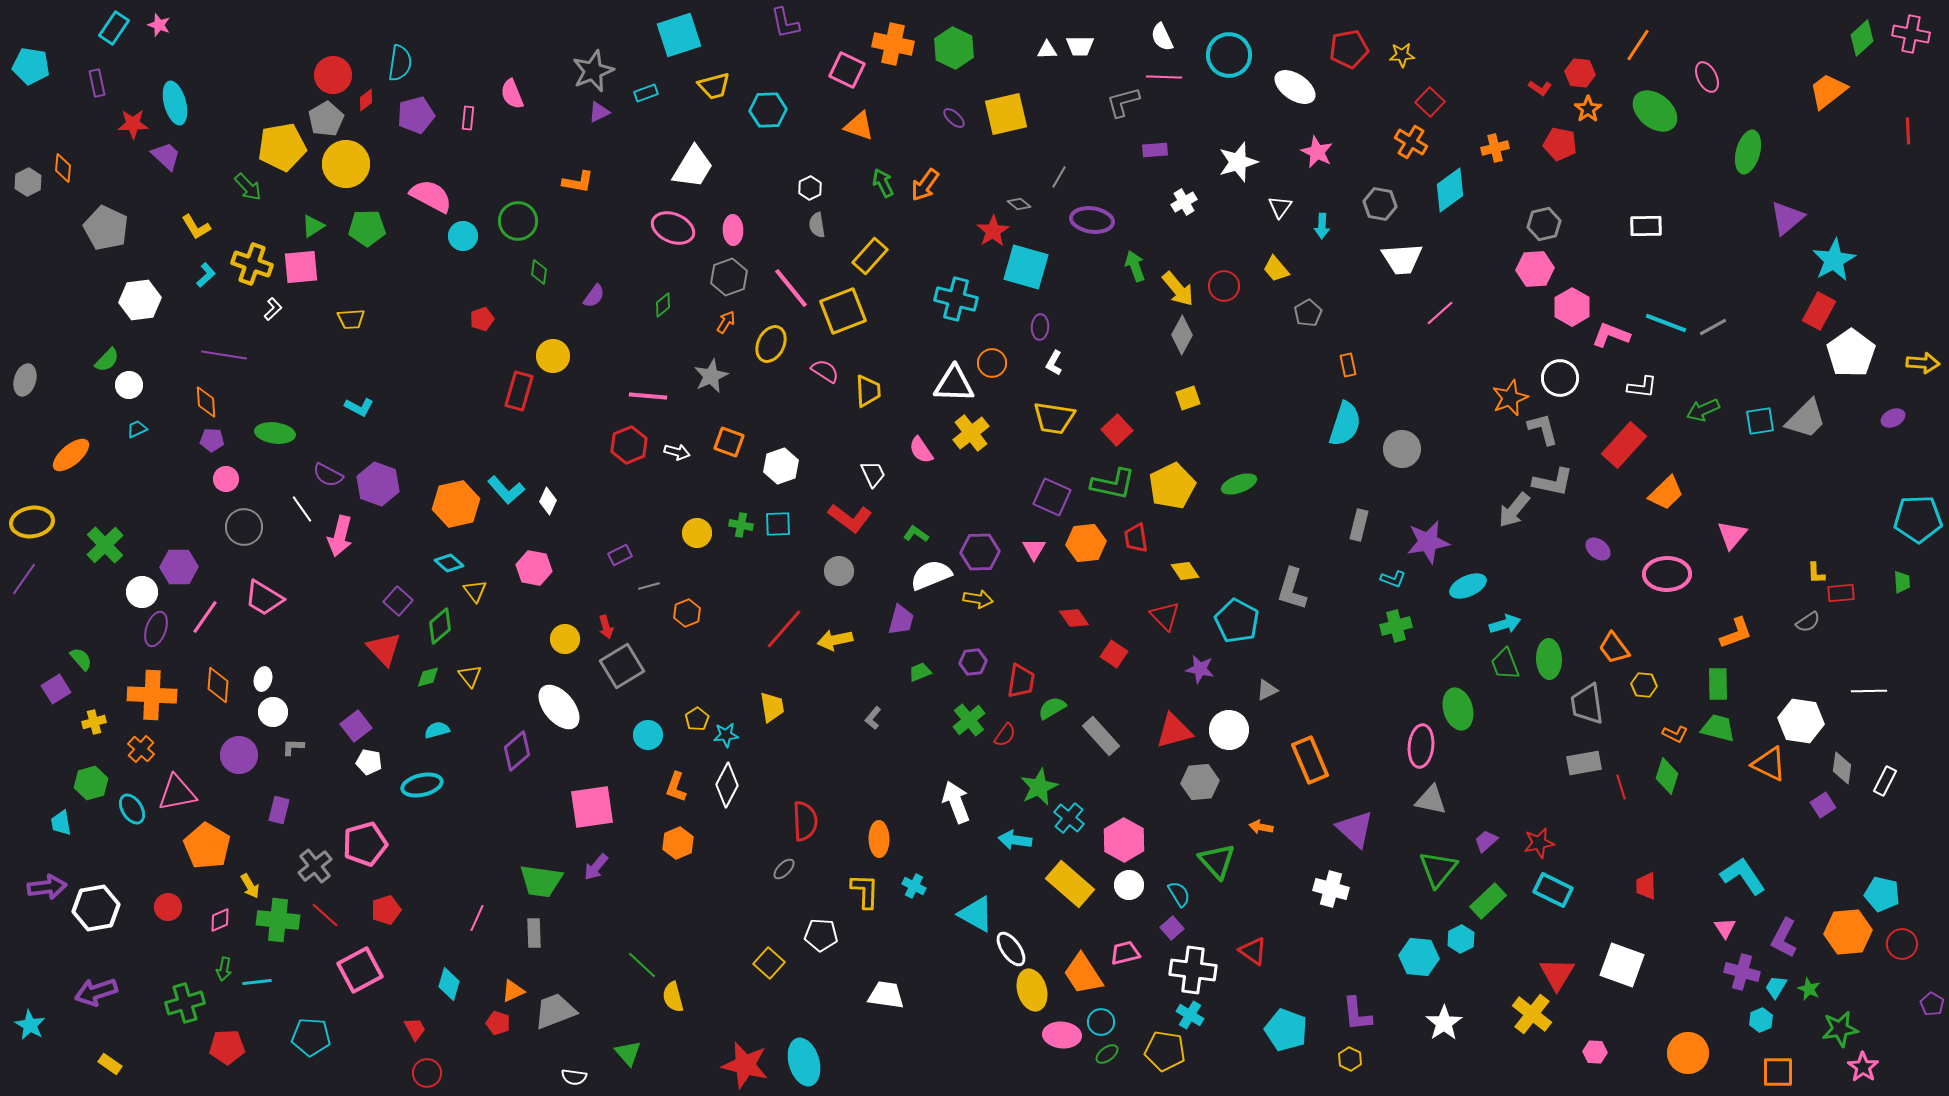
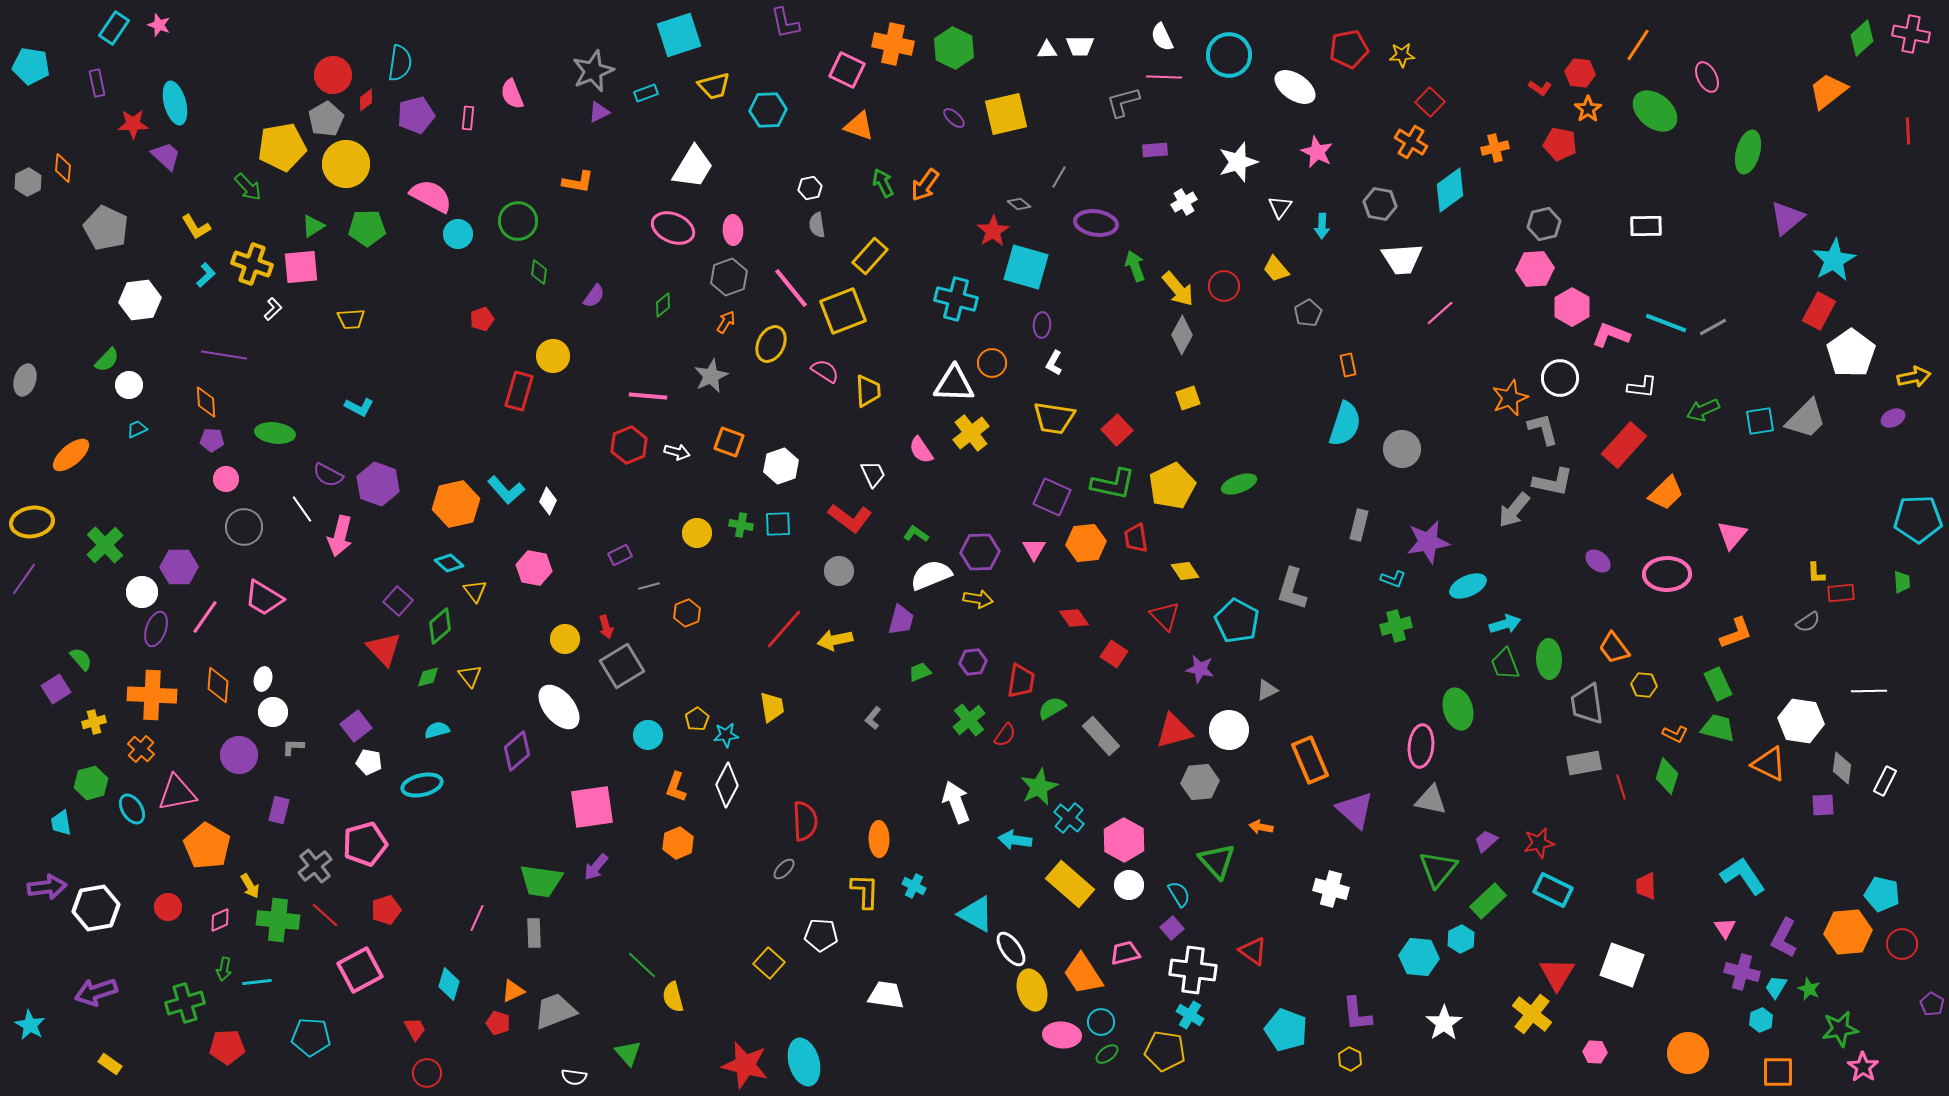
white hexagon at (810, 188): rotated 15 degrees clockwise
purple ellipse at (1092, 220): moved 4 px right, 3 px down
cyan circle at (463, 236): moved 5 px left, 2 px up
purple ellipse at (1040, 327): moved 2 px right, 2 px up
yellow arrow at (1923, 363): moved 9 px left, 14 px down; rotated 16 degrees counterclockwise
purple ellipse at (1598, 549): moved 12 px down
green rectangle at (1718, 684): rotated 24 degrees counterclockwise
purple square at (1823, 805): rotated 30 degrees clockwise
purple triangle at (1355, 829): moved 19 px up
